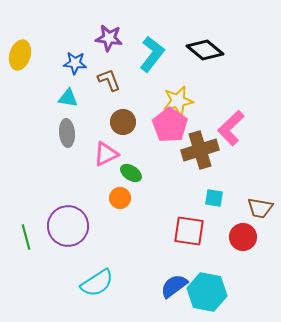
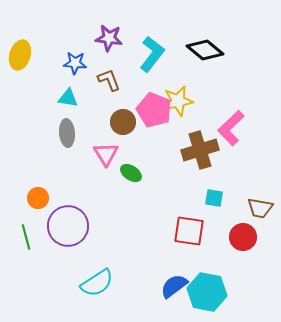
pink pentagon: moved 16 px left, 15 px up; rotated 12 degrees counterclockwise
pink triangle: rotated 36 degrees counterclockwise
orange circle: moved 82 px left
